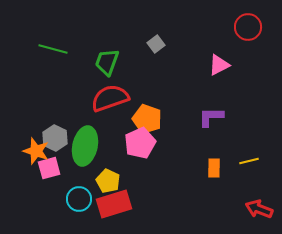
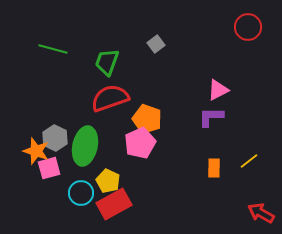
pink triangle: moved 1 px left, 25 px down
yellow line: rotated 24 degrees counterclockwise
cyan circle: moved 2 px right, 6 px up
red rectangle: rotated 12 degrees counterclockwise
red arrow: moved 2 px right, 4 px down; rotated 8 degrees clockwise
